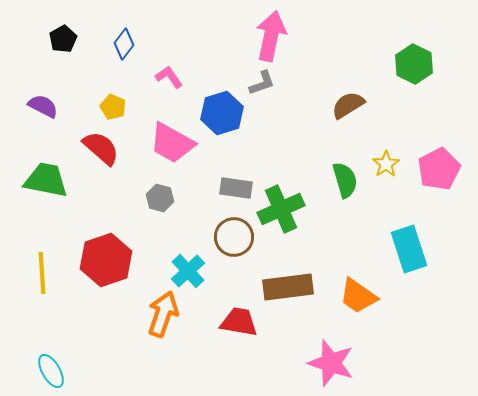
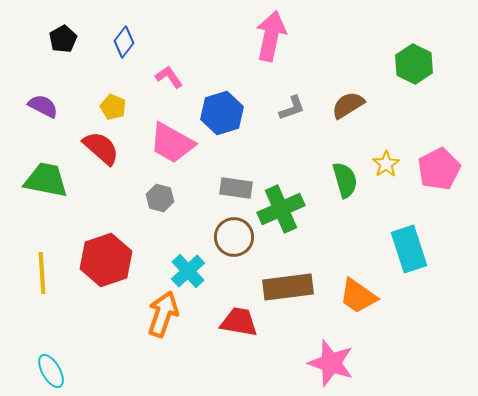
blue diamond: moved 2 px up
gray L-shape: moved 30 px right, 25 px down
